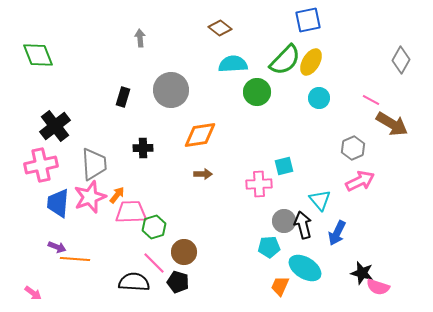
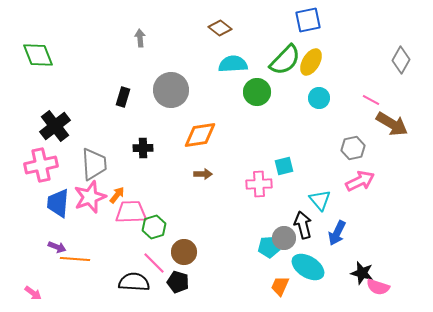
gray hexagon at (353, 148): rotated 10 degrees clockwise
gray circle at (284, 221): moved 17 px down
cyan ellipse at (305, 268): moved 3 px right, 1 px up
